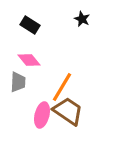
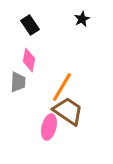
black star: rotated 21 degrees clockwise
black rectangle: rotated 24 degrees clockwise
pink diamond: rotated 50 degrees clockwise
pink ellipse: moved 7 px right, 12 px down
